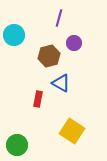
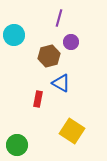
purple circle: moved 3 px left, 1 px up
